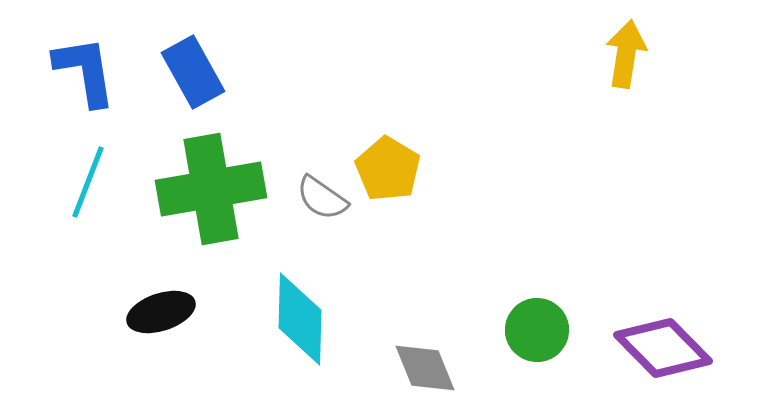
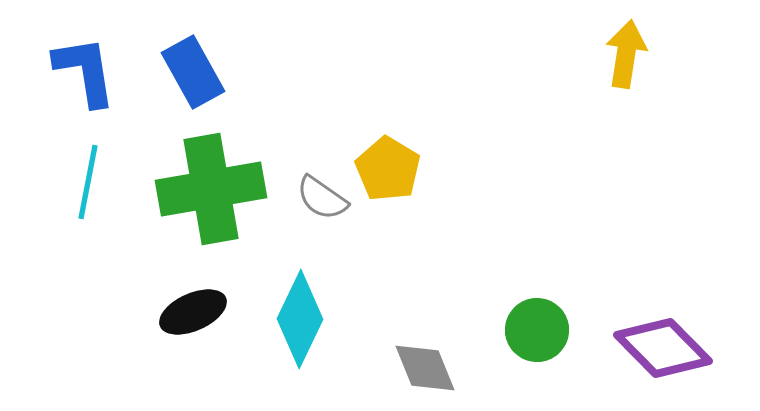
cyan line: rotated 10 degrees counterclockwise
black ellipse: moved 32 px right; rotated 6 degrees counterclockwise
cyan diamond: rotated 24 degrees clockwise
